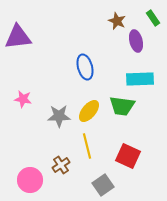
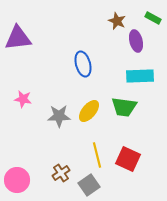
green rectangle: rotated 28 degrees counterclockwise
purple triangle: moved 1 px down
blue ellipse: moved 2 px left, 3 px up
cyan rectangle: moved 3 px up
green trapezoid: moved 2 px right, 1 px down
yellow line: moved 10 px right, 9 px down
red square: moved 3 px down
brown cross: moved 8 px down
pink circle: moved 13 px left
gray square: moved 14 px left
